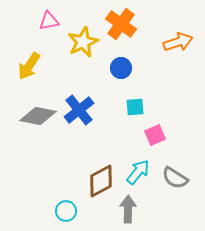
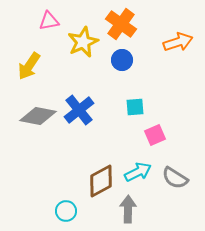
blue circle: moved 1 px right, 8 px up
cyan arrow: rotated 24 degrees clockwise
